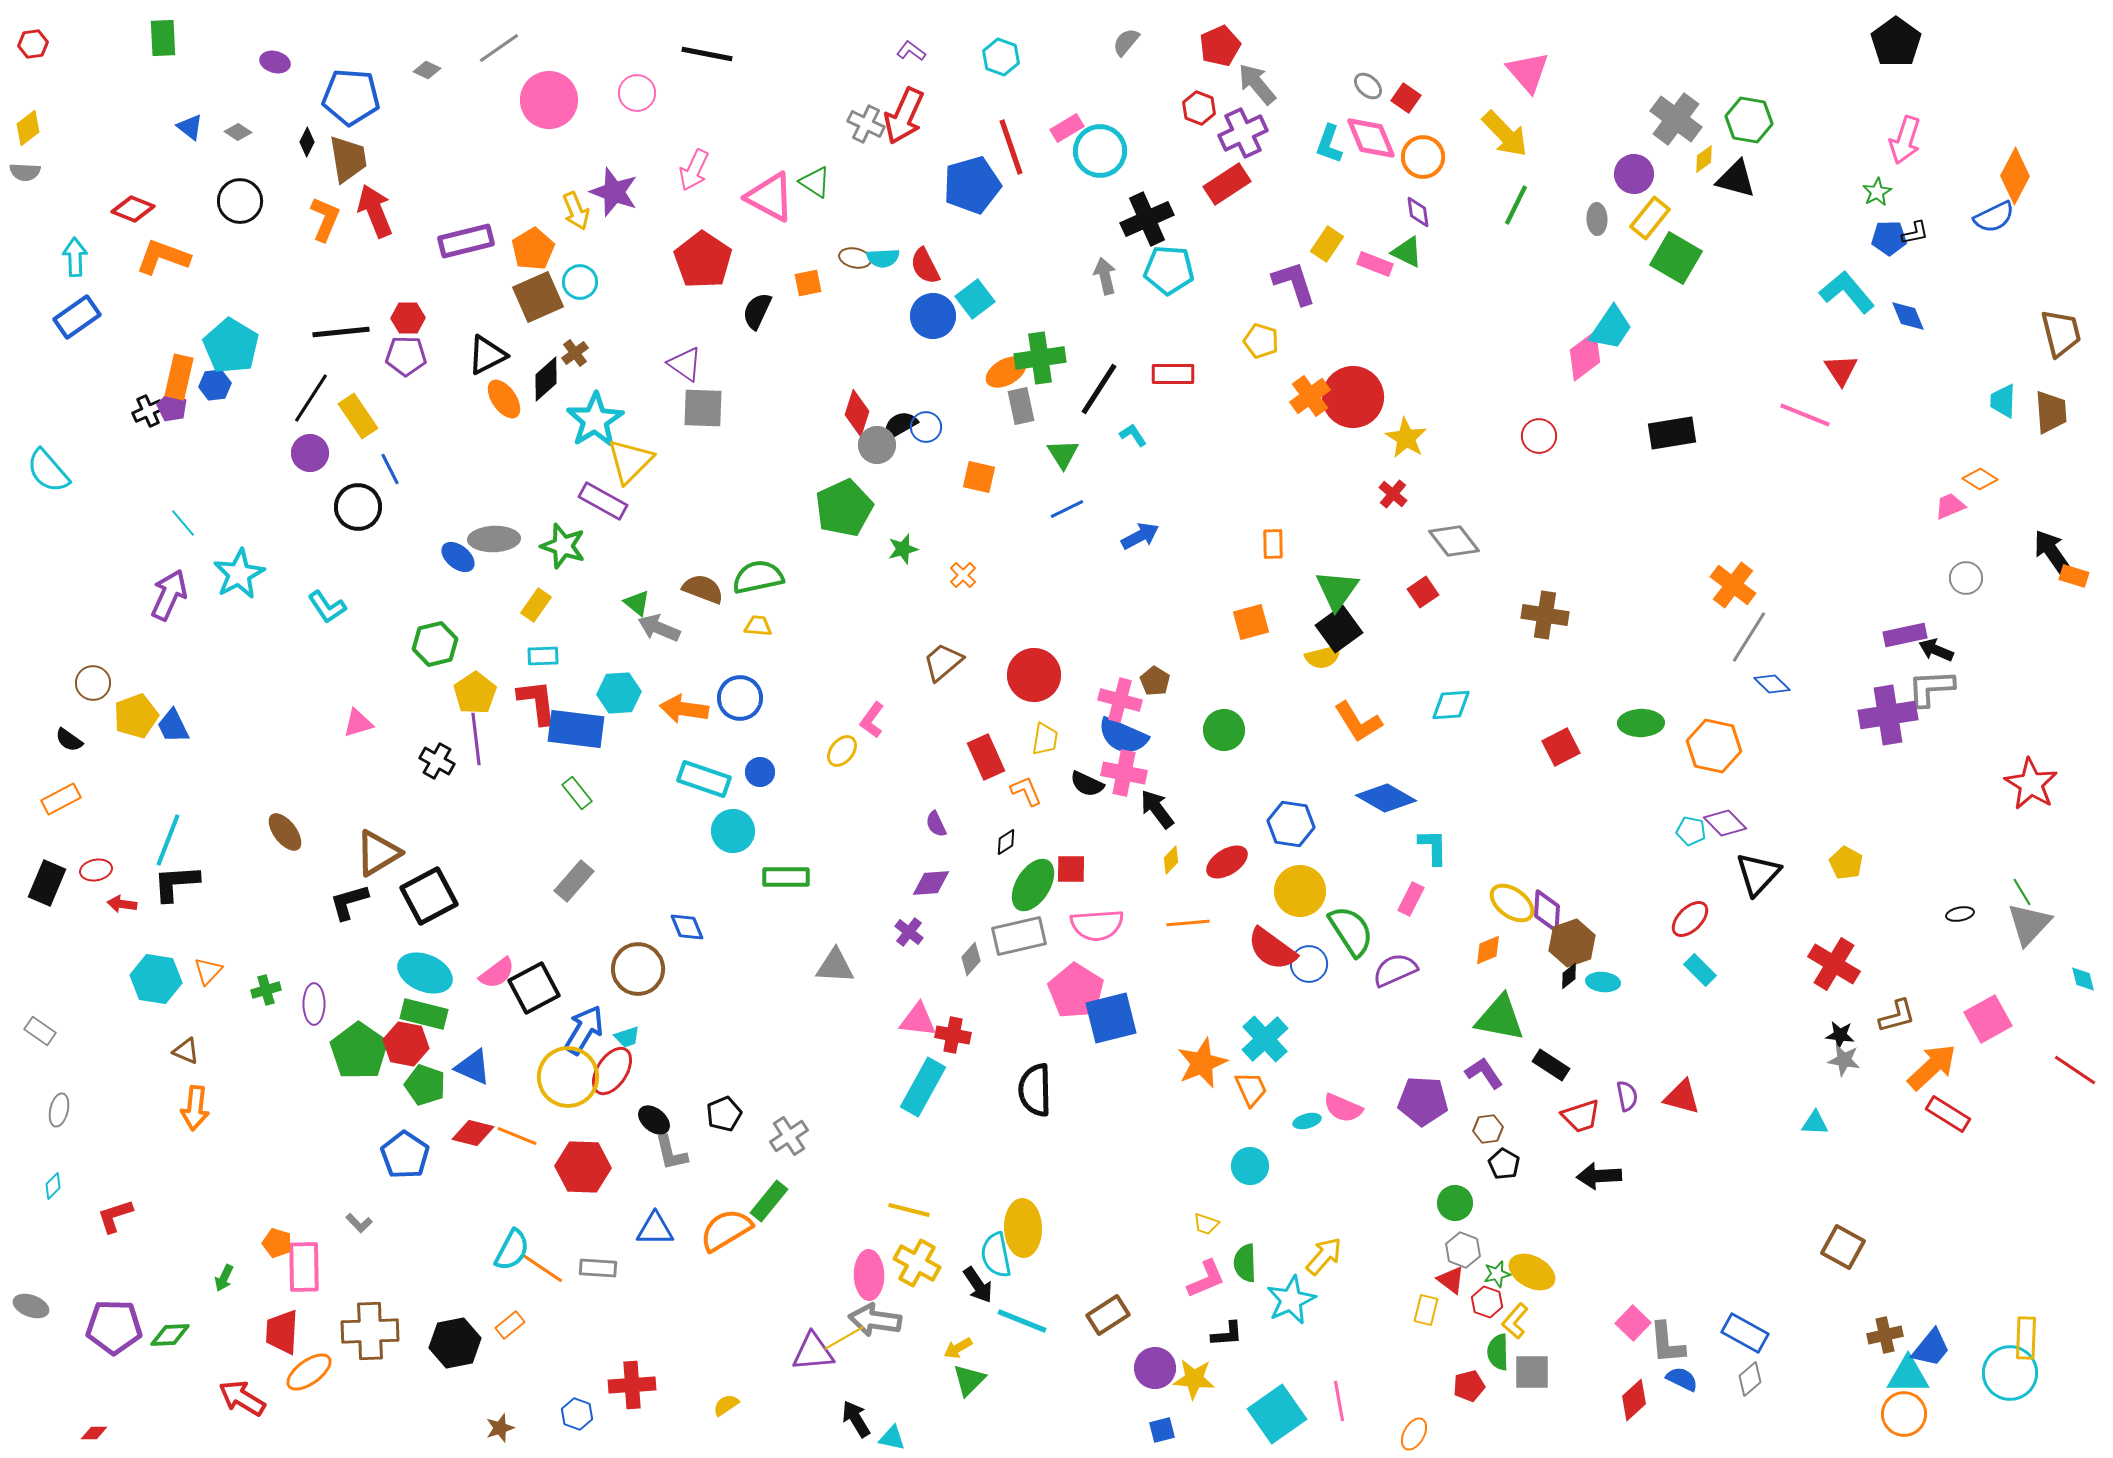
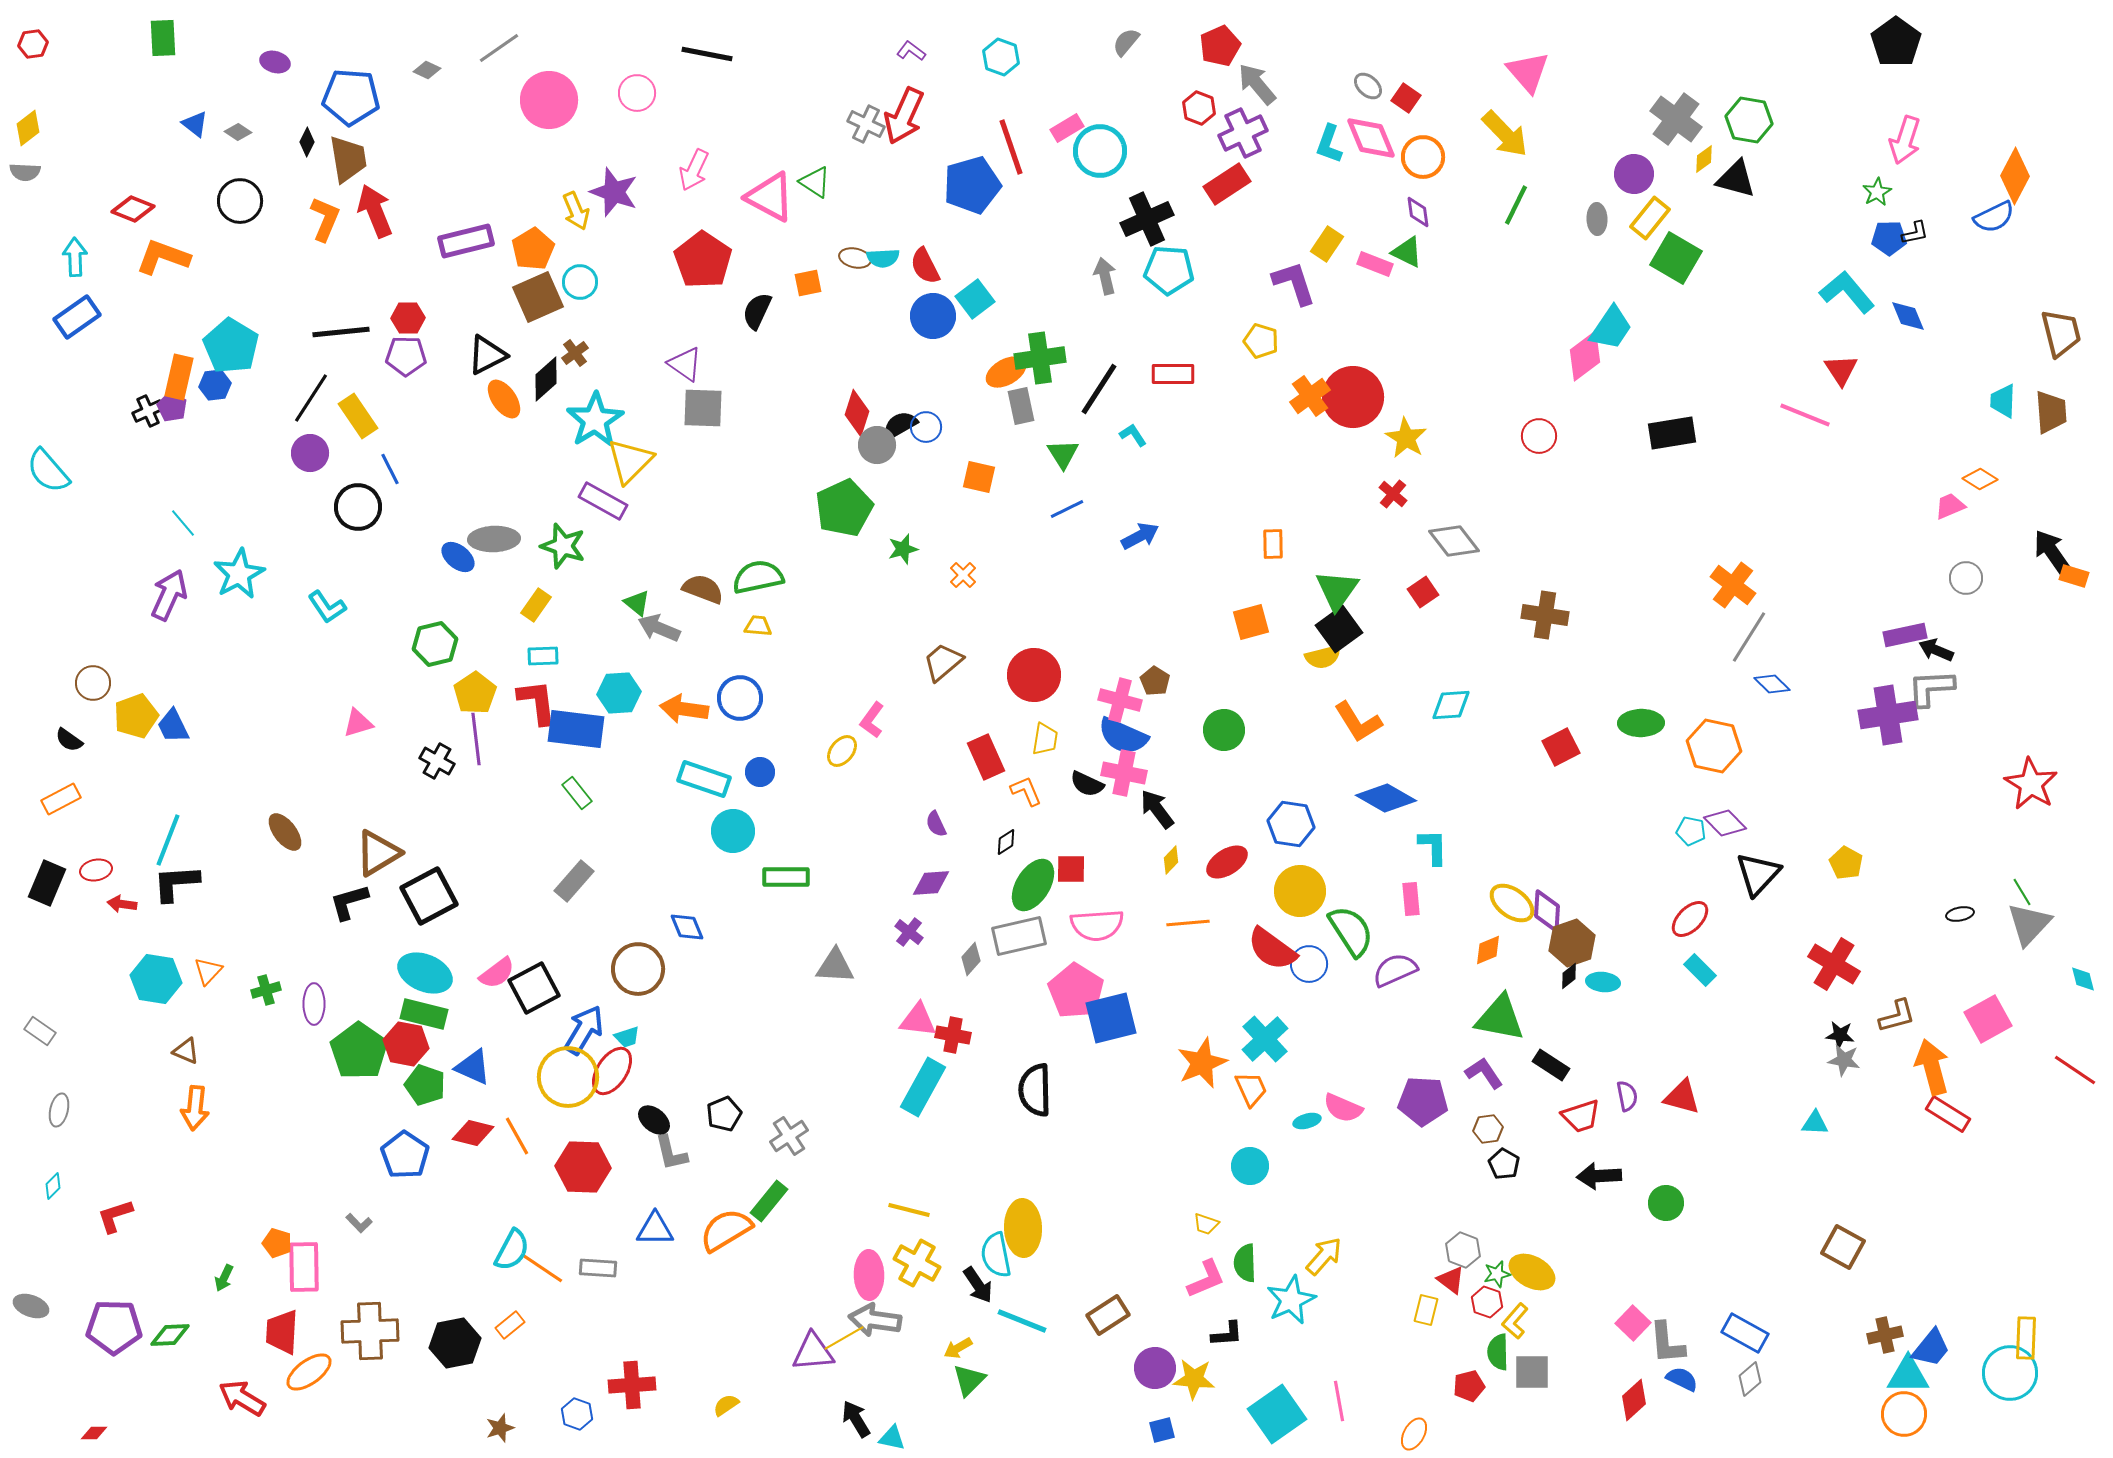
blue triangle at (190, 127): moved 5 px right, 3 px up
pink rectangle at (1411, 899): rotated 32 degrees counterclockwise
orange arrow at (1932, 1067): rotated 62 degrees counterclockwise
orange line at (517, 1136): rotated 39 degrees clockwise
green circle at (1455, 1203): moved 211 px right
